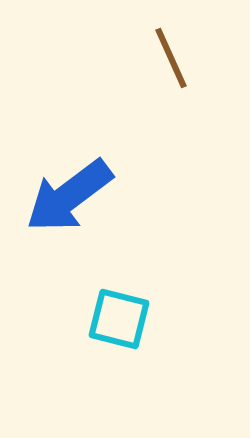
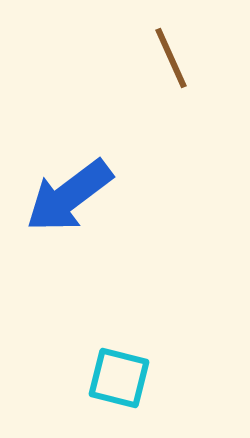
cyan square: moved 59 px down
